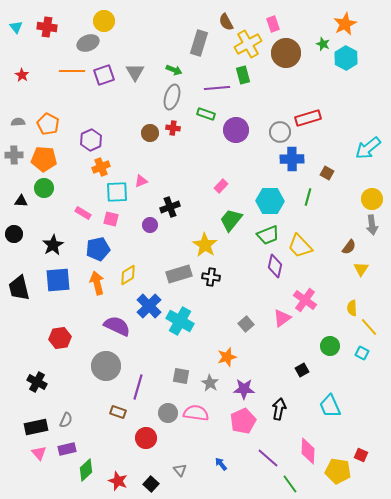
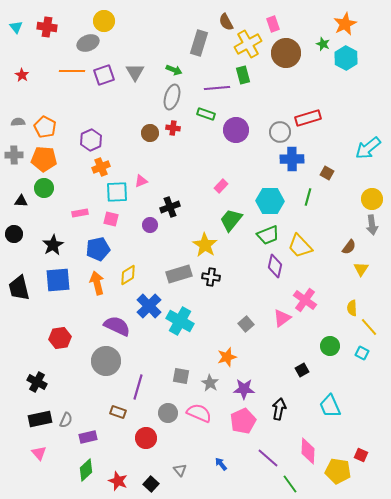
orange pentagon at (48, 124): moved 3 px left, 3 px down
pink rectangle at (83, 213): moved 3 px left; rotated 42 degrees counterclockwise
gray circle at (106, 366): moved 5 px up
pink semicircle at (196, 413): moved 3 px right; rotated 15 degrees clockwise
black rectangle at (36, 427): moved 4 px right, 8 px up
purple rectangle at (67, 449): moved 21 px right, 12 px up
